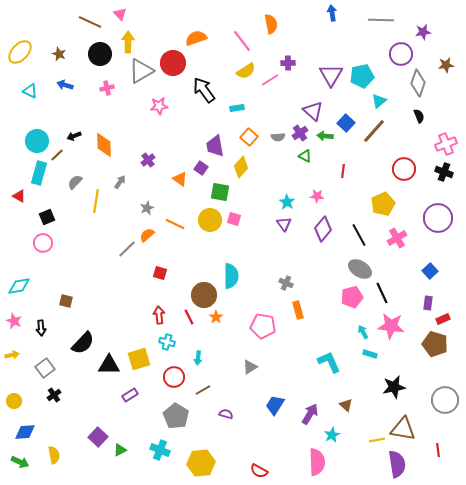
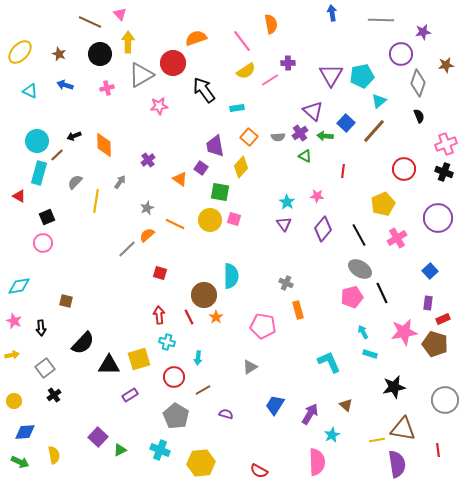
gray triangle at (141, 71): moved 4 px down
pink star at (391, 326): moved 13 px right, 6 px down; rotated 16 degrees counterclockwise
